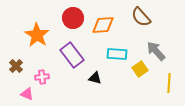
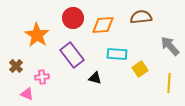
brown semicircle: rotated 125 degrees clockwise
gray arrow: moved 14 px right, 5 px up
